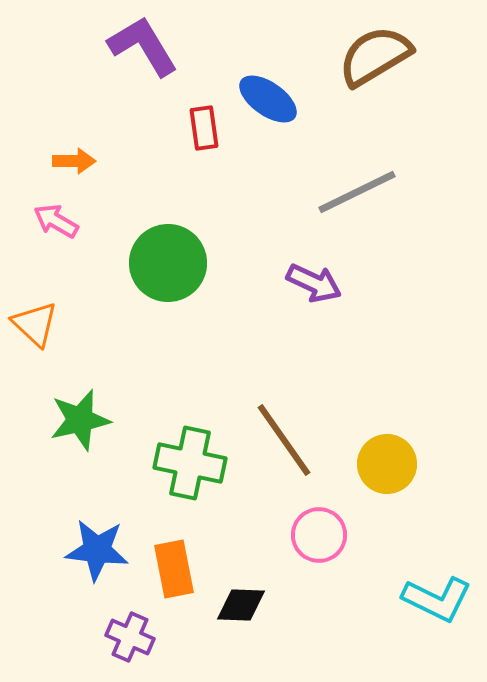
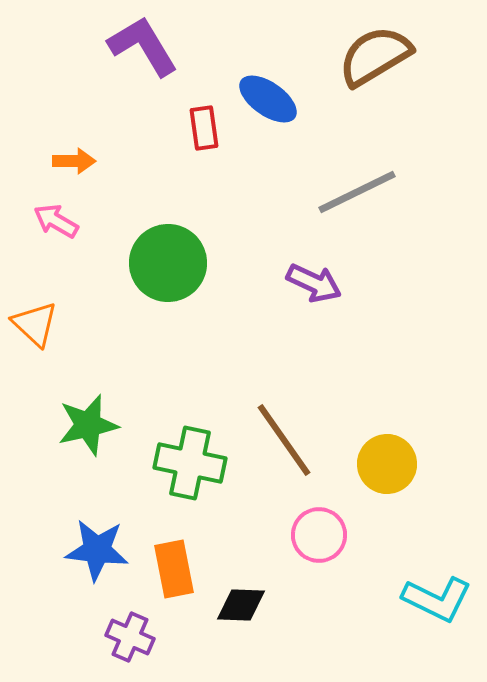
green star: moved 8 px right, 5 px down
